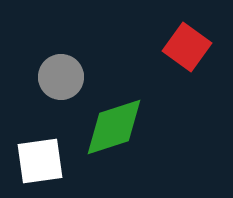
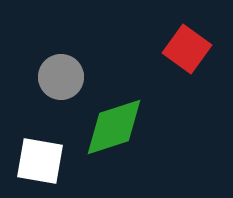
red square: moved 2 px down
white square: rotated 18 degrees clockwise
